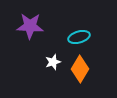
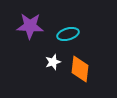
cyan ellipse: moved 11 px left, 3 px up
orange diamond: rotated 24 degrees counterclockwise
